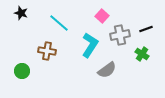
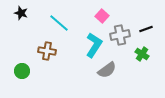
cyan L-shape: moved 4 px right
